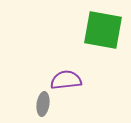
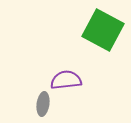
green square: rotated 18 degrees clockwise
